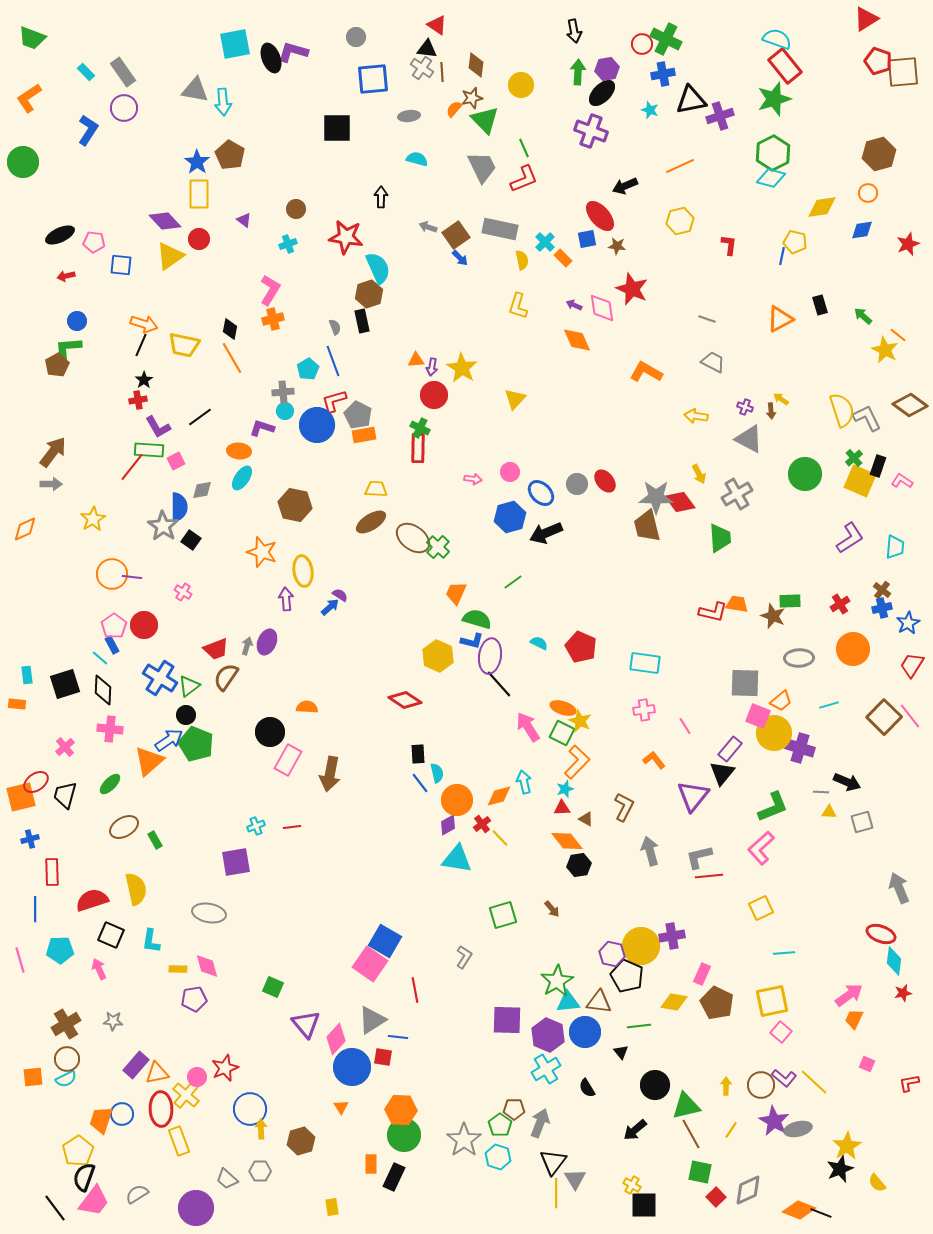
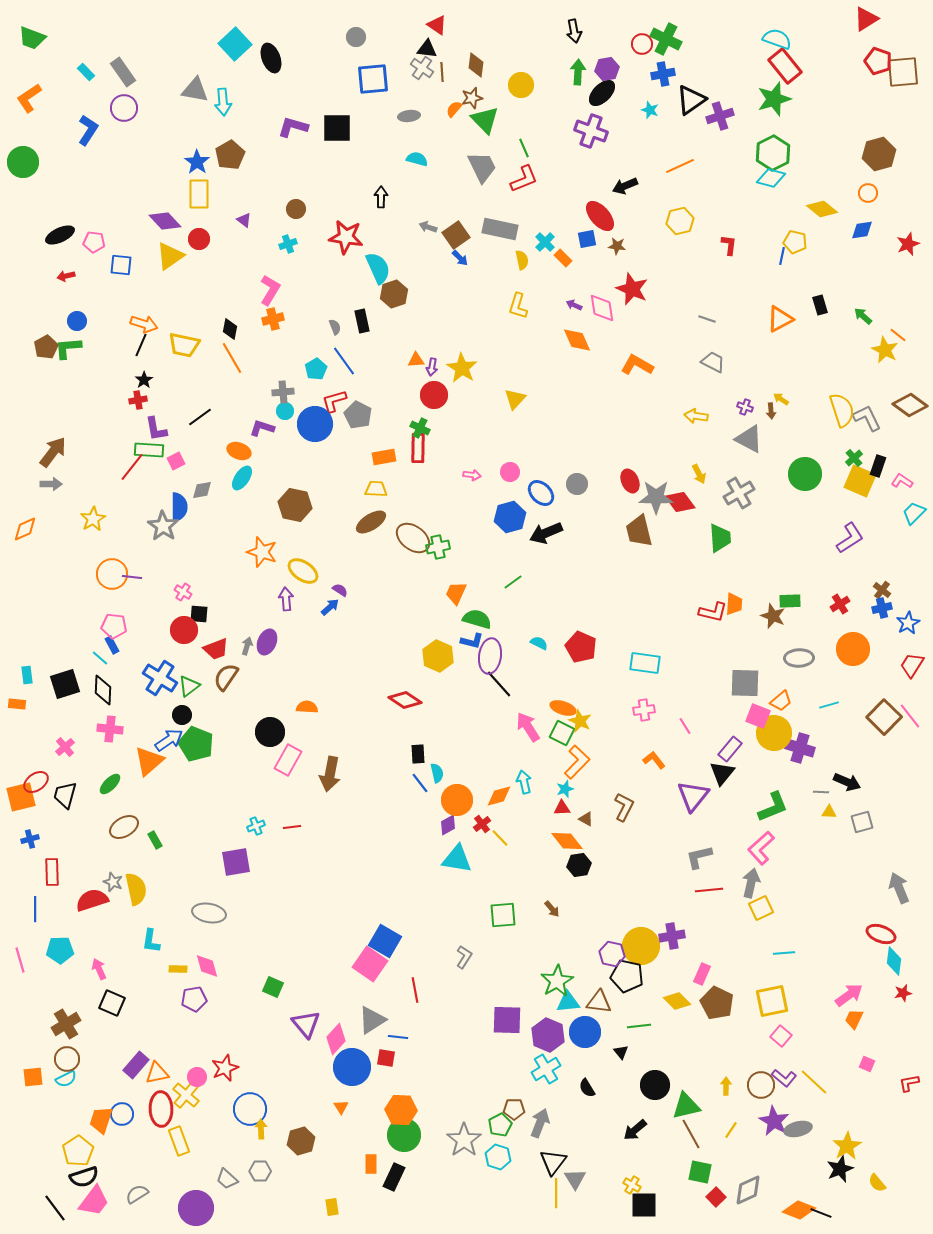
cyan square at (235, 44): rotated 32 degrees counterclockwise
purple L-shape at (293, 52): moved 75 px down
black triangle at (691, 100): rotated 24 degrees counterclockwise
brown pentagon at (230, 155): rotated 12 degrees clockwise
yellow diamond at (822, 207): moved 2 px down; rotated 48 degrees clockwise
brown hexagon at (369, 294): moved 25 px right
blue line at (333, 361): moved 11 px right; rotated 16 degrees counterclockwise
brown pentagon at (57, 365): moved 11 px left, 18 px up
cyan pentagon at (308, 369): moved 8 px right
orange L-shape at (646, 372): moved 9 px left, 7 px up
blue circle at (317, 425): moved 2 px left, 1 px up
purple L-shape at (158, 427): moved 2 px left, 2 px down; rotated 20 degrees clockwise
orange rectangle at (364, 435): moved 20 px right, 22 px down
orange ellipse at (239, 451): rotated 15 degrees clockwise
pink arrow at (473, 479): moved 1 px left, 4 px up
red ellipse at (605, 481): moved 25 px right; rotated 15 degrees clockwise
gray cross at (737, 494): moved 2 px right, 1 px up
brown trapezoid at (647, 526): moved 8 px left, 5 px down
black square at (191, 540): moved 8 px right, 74 px down; rotated 30 degrees counterclockwise
green cross at (438, 547): rotated 35 degrees clockwise
cyan trapezoid at (895, 547): moved 19 px right, 34 px up; rotated 140 degrees counterclockwise
yellow ellipse at (303, 571): rotated 48 degrees counterclockwise
purple semicircle at (340, 595): moved 5 px up
orange trapezoid at (737, 604): moved 3 px left; rotated 85 degrees clockwise
red circle at (144, 625): moved 40 px right, 5 px down
pink pentagon at (114, 626): rotated 30 degrees counterclockwise
black circle at (186, 715): moved 4 px left
gray arrow at (650, 851): moved 101 px right, 32 px down; rotated 28 degrees clockwise
red line at (709, 876): moved 14 px down
green square at (503, 915): rotated 12 degrees clockwise
black square at (111, 935): moved 1 px right, 68 px down
black pentagon at (627, 976): rotated 12 degrees counterclockwise
yellow diamond at (674, 1002): moved 3 px right, 1 px up; rotated 36 degrees clockwise
gray star at (113, 1021): moved 139 px up; rotated 18 degrees clockwise
pink square at (781, 1032): moved 4 px down
red square at (383, 1057): moved 3 px right, 1 px down
green pentagon at (500, 1125): rotated 10 degrees clockwise
black semicircle at (84, 1177): rotated 128 degrees counterclockwise
